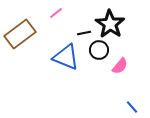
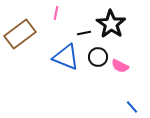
pink line: rotated 40 degrees counterclockwise
black star: moved 1 px right
black circle: moved 1 px left, 7 px down
pink semicircle: rotated 78 degrees clockwise
